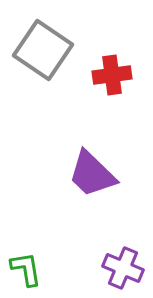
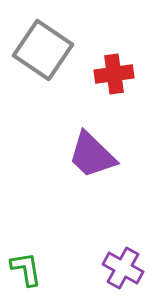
red cross: moved 2 px right, 1 px up
purple trapezoid: moved 19 px up
purple cross: rotated 6 degrees clockwise
